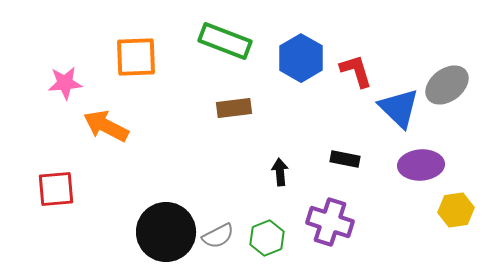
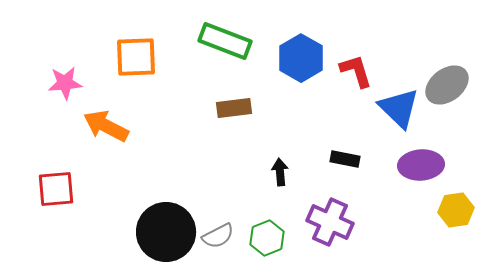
purple cross: rotated 6 degrees clockwise
